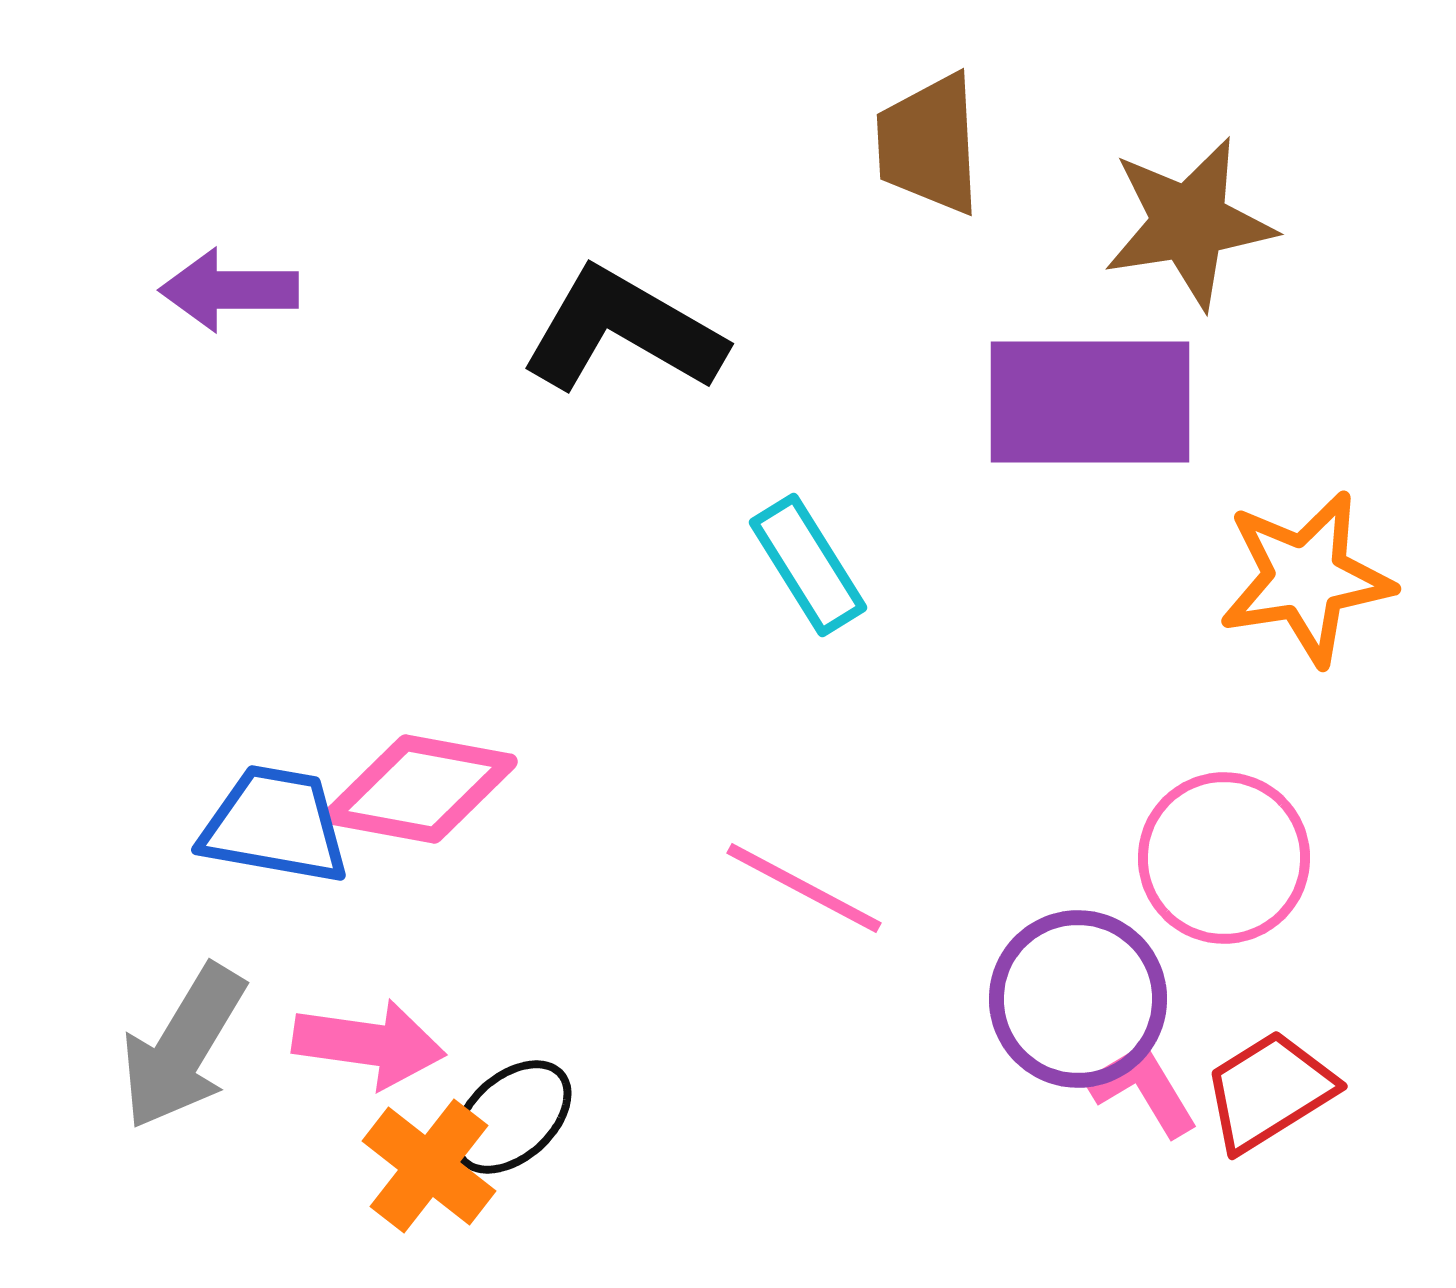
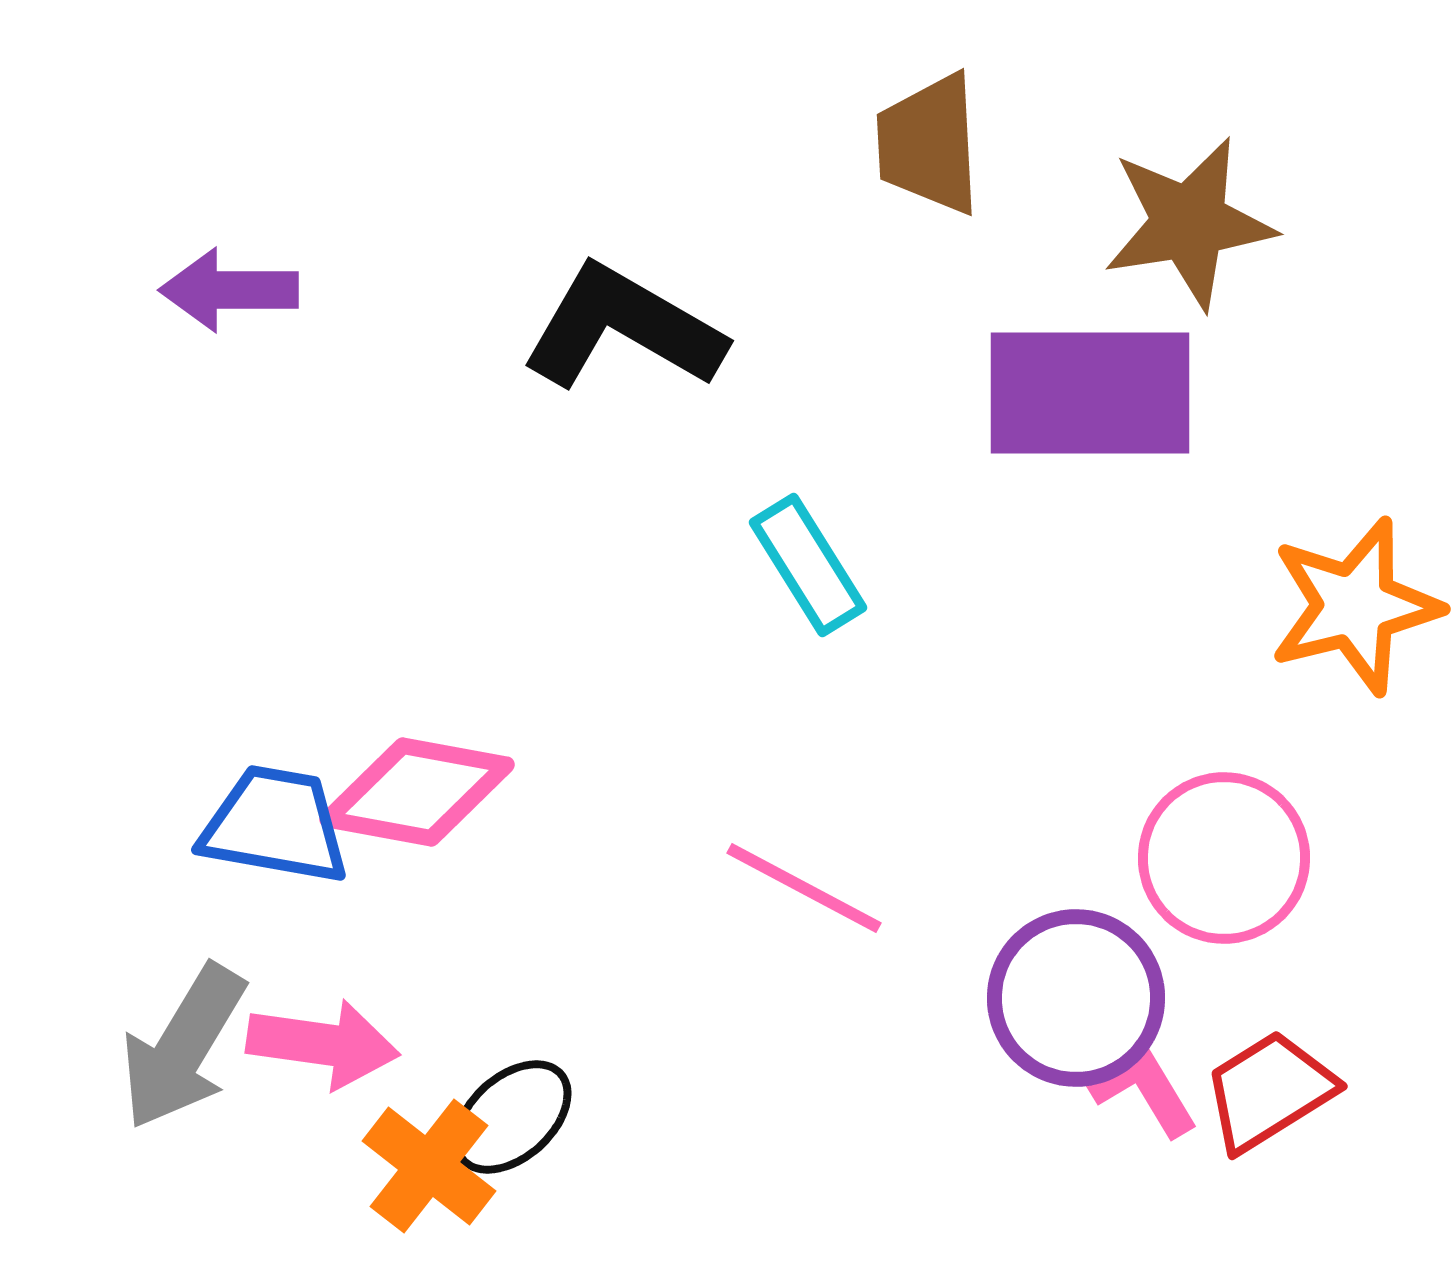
black L-shape: moved 3 px up
purple rectangle: moved 9 px up
orange star: moved 49 px right, 28 px down; rotated 5 degrees counterclockwise
pink diamond: moved 3 px left, 3 px down
purple circle: moved 2 px left, 1 px up
pink arrow: moved 46 px left
